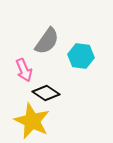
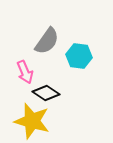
cyan hexagon: moved 2 px left
pink arrow: moved 1 px right, 2 px down
yellow star: rotated 9 degrees counterclockwise
